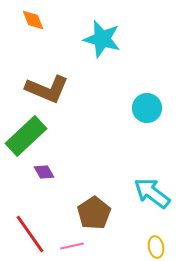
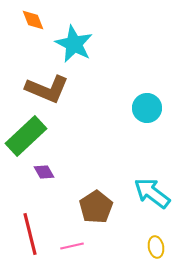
cyan star: moved 28 px left, 5 px down; rotated 12 degrees clockwise
brown pentagon: moved 2 px right, 6 px up
red line: rotated 21 degrees clockwise
